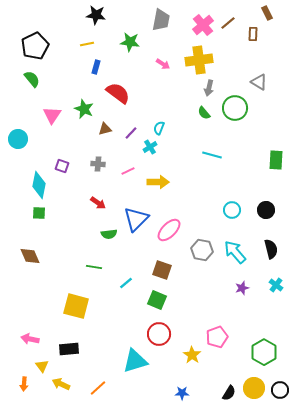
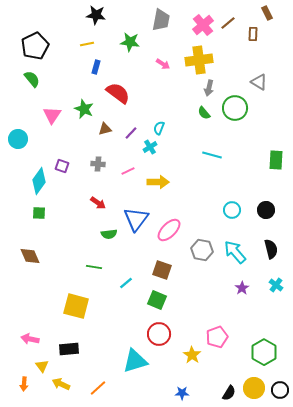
cyan diamond at (39, 185): moved 4 px up; rotated 24 degrees clockwise
blue triangle at (136, 219): rotated 8 degrees counterclockwise
purple star at (242, 288): rotated 16 degrees counterclockwise
